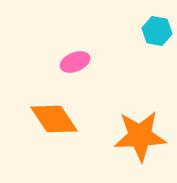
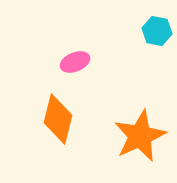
orange diamond: moved 4 px right; rotated 48 degrees clockwise
orange star: rotated 22 degrees counterclockwise
